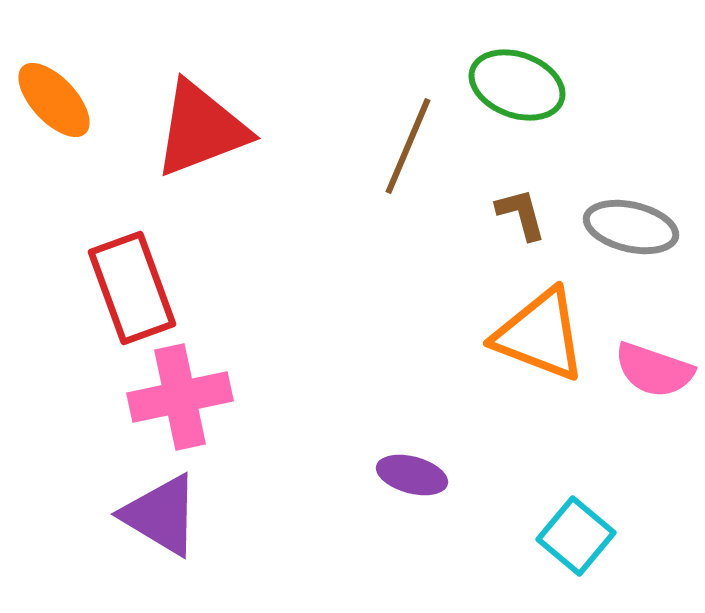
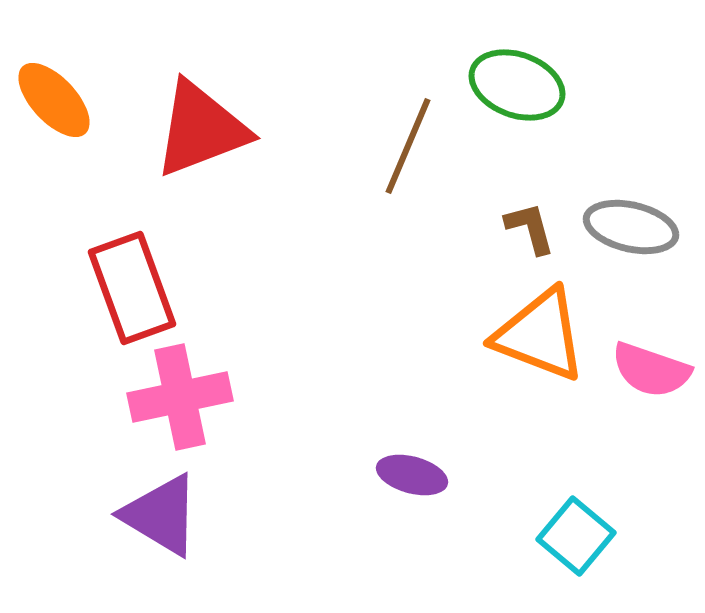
brown L-shape: moved 9 px right, 14 px down
pink semicircle: moved 3 px left
